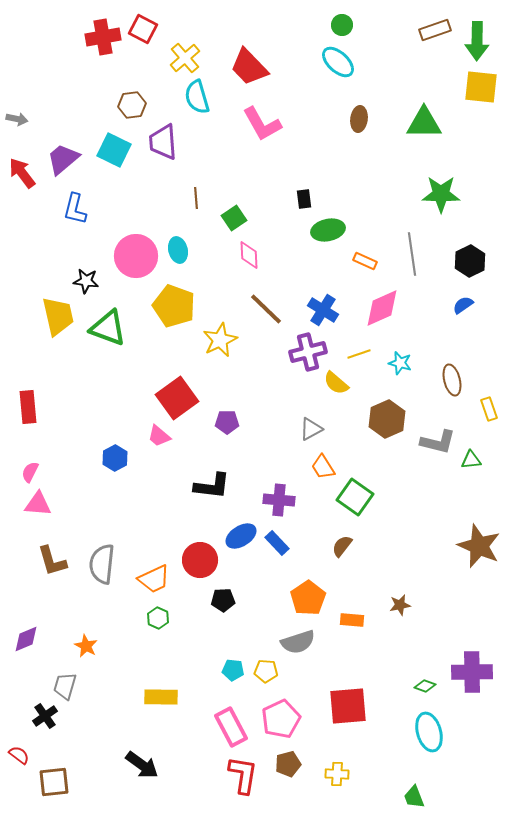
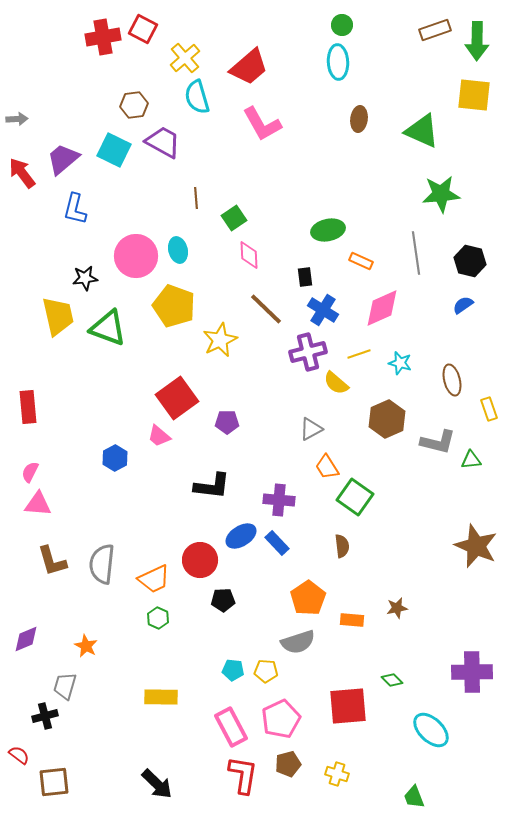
cyan ellipse at (338, 62): rotated 44 degrees clockwise
red trapezoid at (249, 67): rotated 87 degrees counterclockwise
yellow square at (481, 87): moved 7 px left, 8 px down
brown hexagon at (132, 105): moved 2 px right
gray arrow at (17, 119): rotated 15 degrees counterclockwise
green triangle at (424, 123): moved 2 px left, 8 px down; rotated 24 degrees clockwise
purple trapezoid at (163, 142): rotated 123 degrees clockwise
green star at (441, 194): rotated 6 degrees counterclockwise
black rectangle at (304, 199): moved 1 px right, 78 px down
gray line at (412, 254): moved 4 px right, 1 px up
orange rectangle at (365, 261): moved 4 px left
black hexagon at (470, 261): rotated 20 degrees counterclockwise
black star at (86, 281): moved 1 px left, 3 px up; rotated 15 degrees counterclockwise
orange trapezoid at (323, 467): moved 4 px right
brown semicircle at (342, 546): rotated 135 degrees clockwise
brown star at (479, 546): moved 3 px left
brown star at (400, 605): moved 3 px left, 3 px down
green diamond at (425, 686): moved 33 px left, 6 px up; rotated 25 degrees clockwise
black cross at (45, 716): rotated 20 degrees clockwise
cyan ellipse at (429, 732): moved 2 px right, 2 px up; rotated 30 degrees counterclockwise
black arrow at (142, 765): moved 15 px right, 19 px down; rotated 8 degrees clockwise
yellow cross at (337, 774): rotated 15 degrees clockwise
